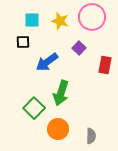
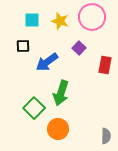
black square: moved 4 px down
gray semicircle: moved 15 px right
